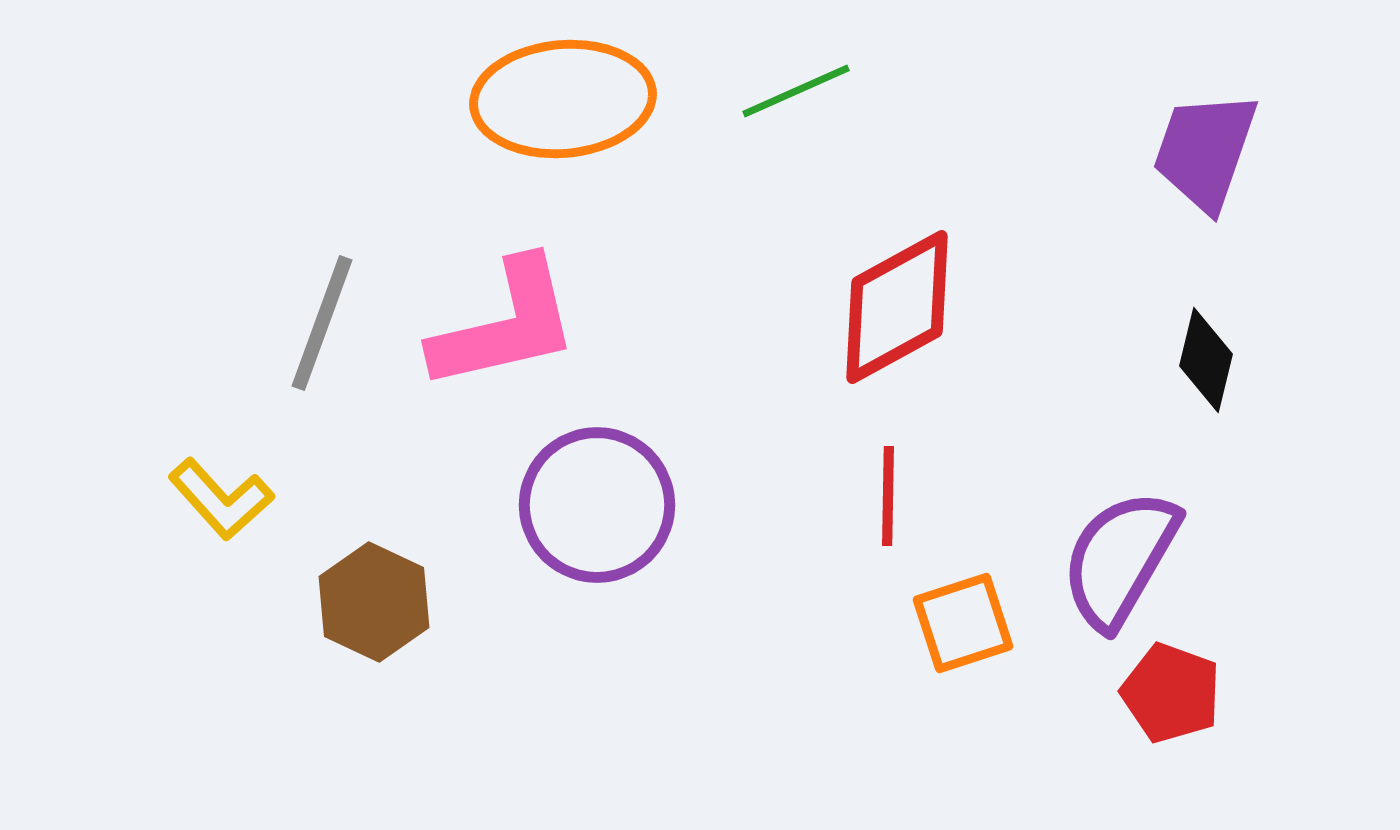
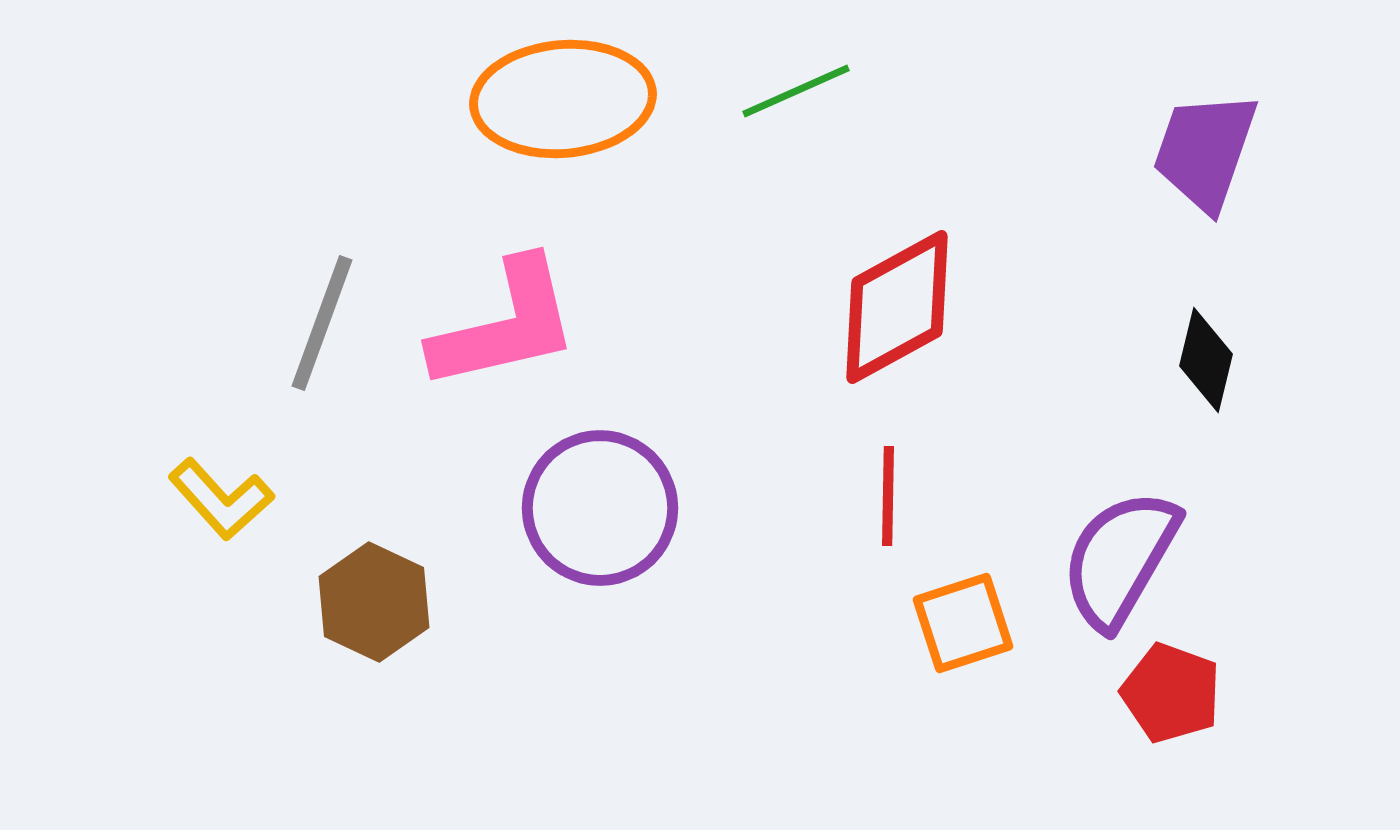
purple circle: moved 3 px right, 3 px down
